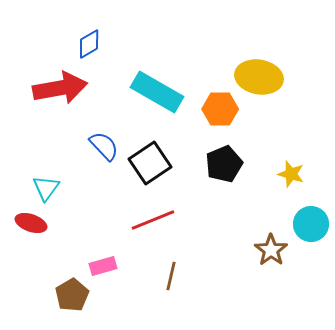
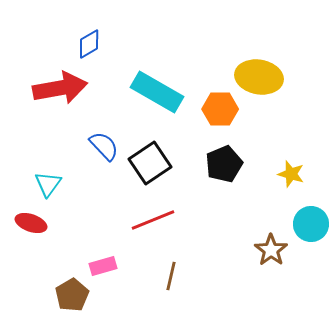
cyan triangle: moved 2 px right, 4 px up
